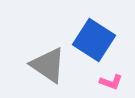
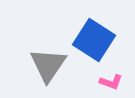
gray triangle: rotated 30 degrees clockwise
